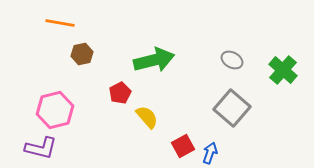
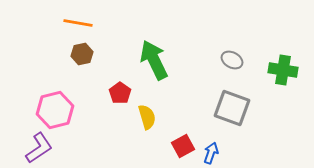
orange line: moved 18 px right
green arrow: rotated 102 degrees counterclockwise
green cross: rotated 32 degrees counterclockwise
red pentagon: rotated 10 degrees counterclockwise
gray square: rotated 21 degrees counterclockwise
yellow semicircle: rotated 25 degrees clockwise
purple L-shape: moved 2 px left; rotated 48 degrees counterclockwise
blue arrow: moved 1 px right
